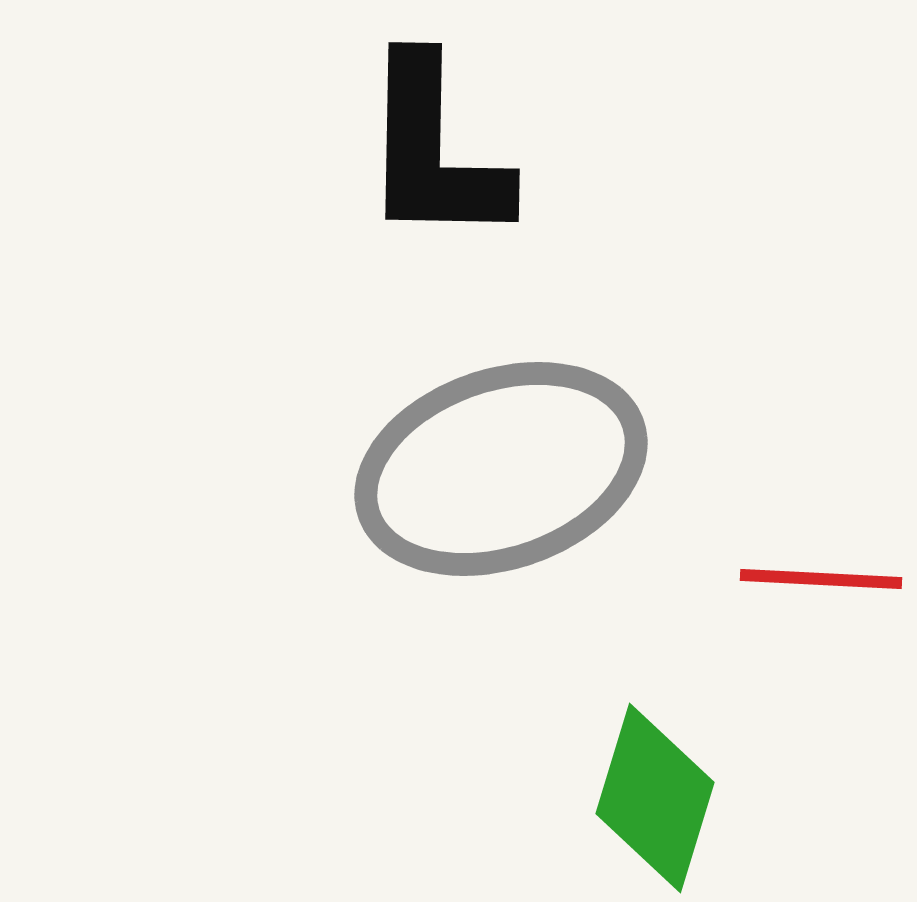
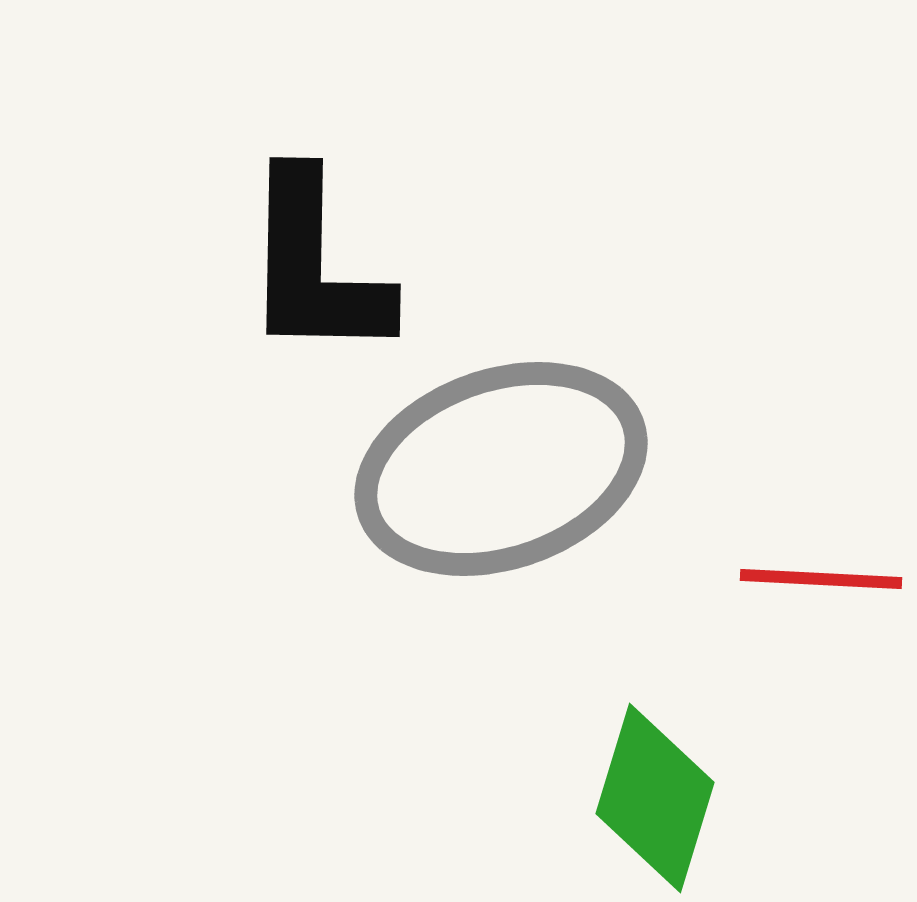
black L-shape: moved 119 px left, 115 px down
